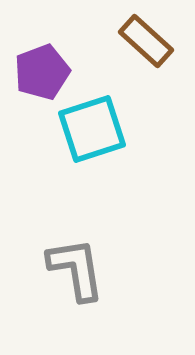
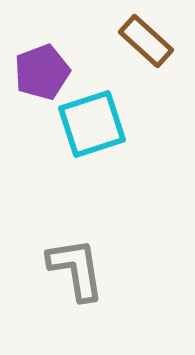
cyan square: moved 5 px up
